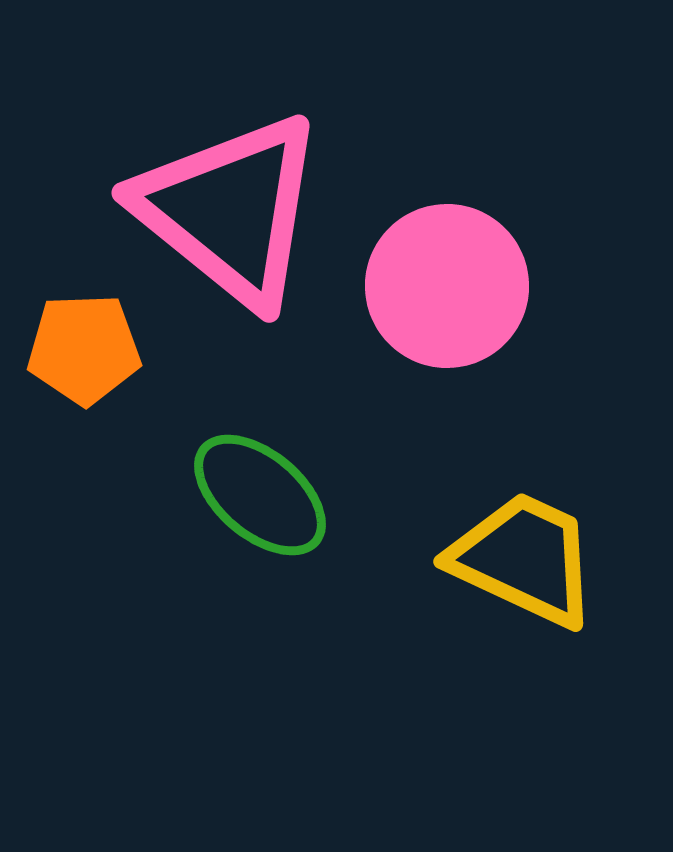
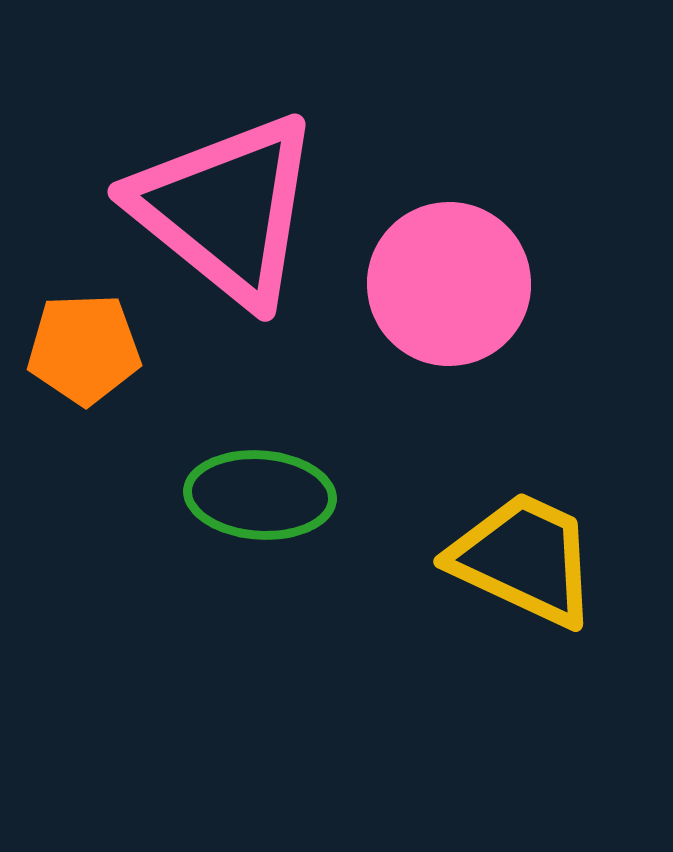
pink triangle: moved 4 px left, 1 px up
pink circle: moved 2 px right, 2 px up
green ellipse: rotated 36 degrees counterclockwise
